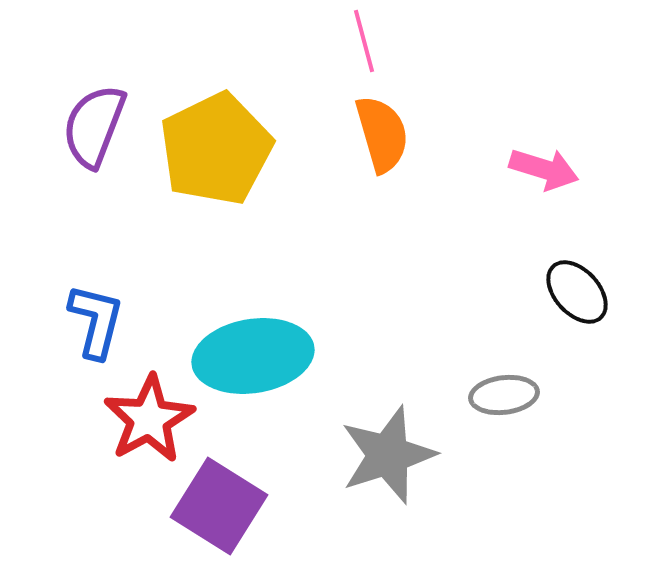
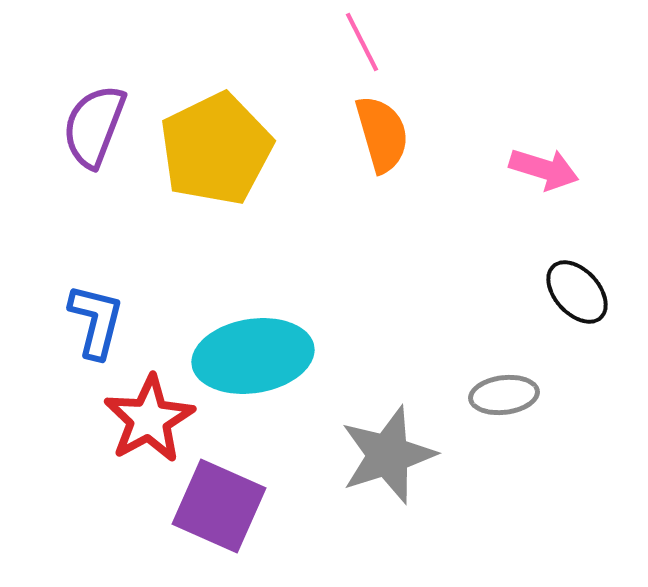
pink line: moved 2 px left, 1 px down; rotated 12 degrees counterclockwise
purple square: rotated 8 degrees counterclockwise
